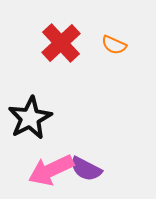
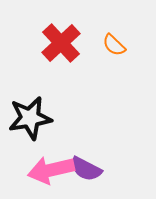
orange semicircle: rotated 20 degrees clockwise
black star: rotated 18 degrees clockwise
pink arrow: rotated 12 degrees clockwise
